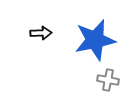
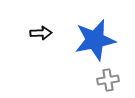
gray cross: rotated 20 degrees counterclockwise
